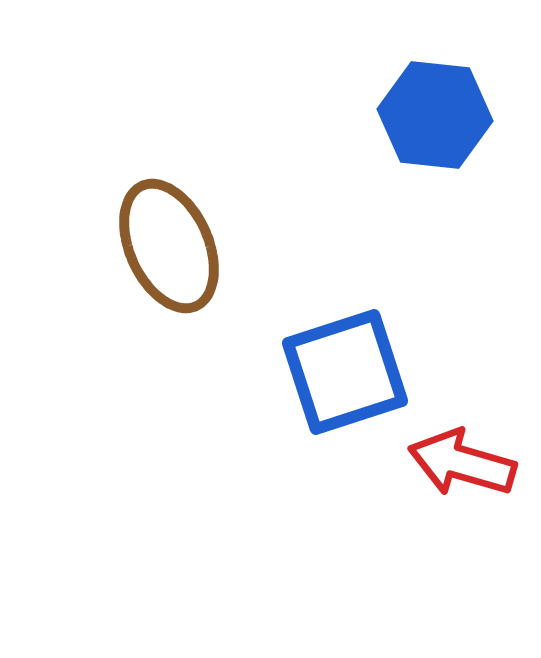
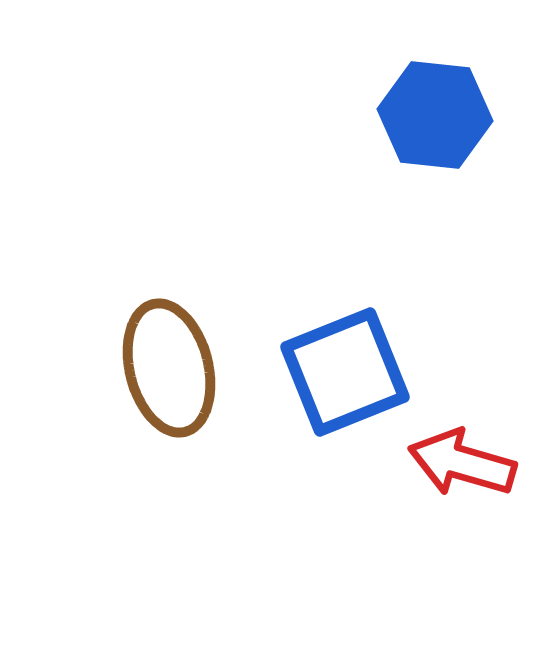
brown ellipse: moved 122 px down; rotated 10 degrees clockwise
blue square: rotated 4 degrees counterclockwise
